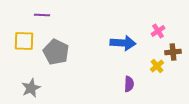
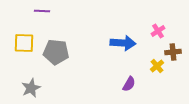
purple line: moved 4 px up
yellow square: moved 2 px down
gray pentagon: rotated 20 degrees counterclockwise
purple semicircle: rotated 28 degrees clockwise
